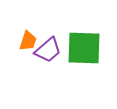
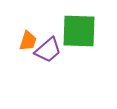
green square: moved 5 px left, 17 px up
